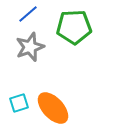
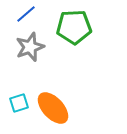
blue line: moved 2 px left
